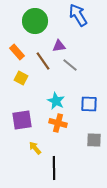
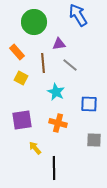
green circle: moved 1 px left, 1 px down
purple triangle: moved 2 px up
brown line: moved 2 px down; rotated 30 degrees clockwise
cyan star: moved 9 px up
